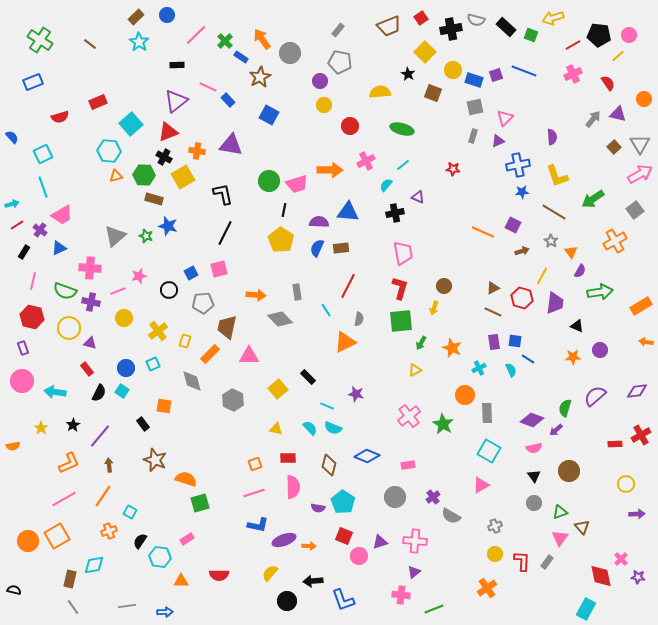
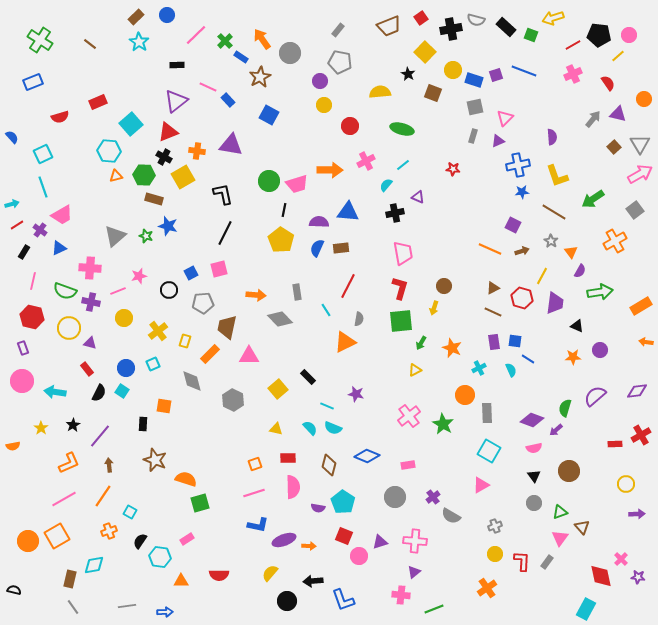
orange line at (483, 232): moved 7 px right, 17 px down
black rectangle at (143, 424): rotated 40 degrees clockwise
